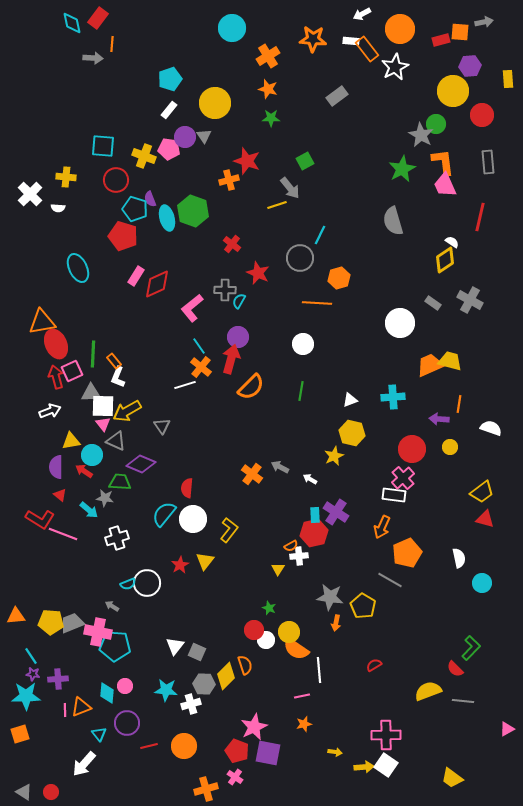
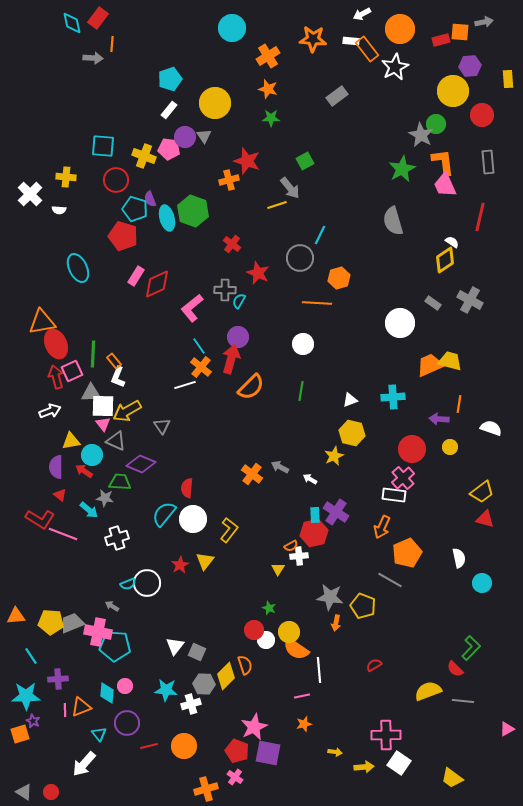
white semicircle at (58, 208): moved 1 px right, 2 px down
yellow pentagon at (363, 606): rotated 10 degrees counterclockwise
purple star at (33, 674): moved 47 px down; rotated 16 degrees clockwise
white square at (386, 765): moved 13 px right, 2 px up
